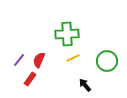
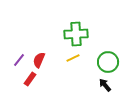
green cross: moved 9 px right
green circle: moved 1 px right, 1 px down
black arrow: moved 20 px right
